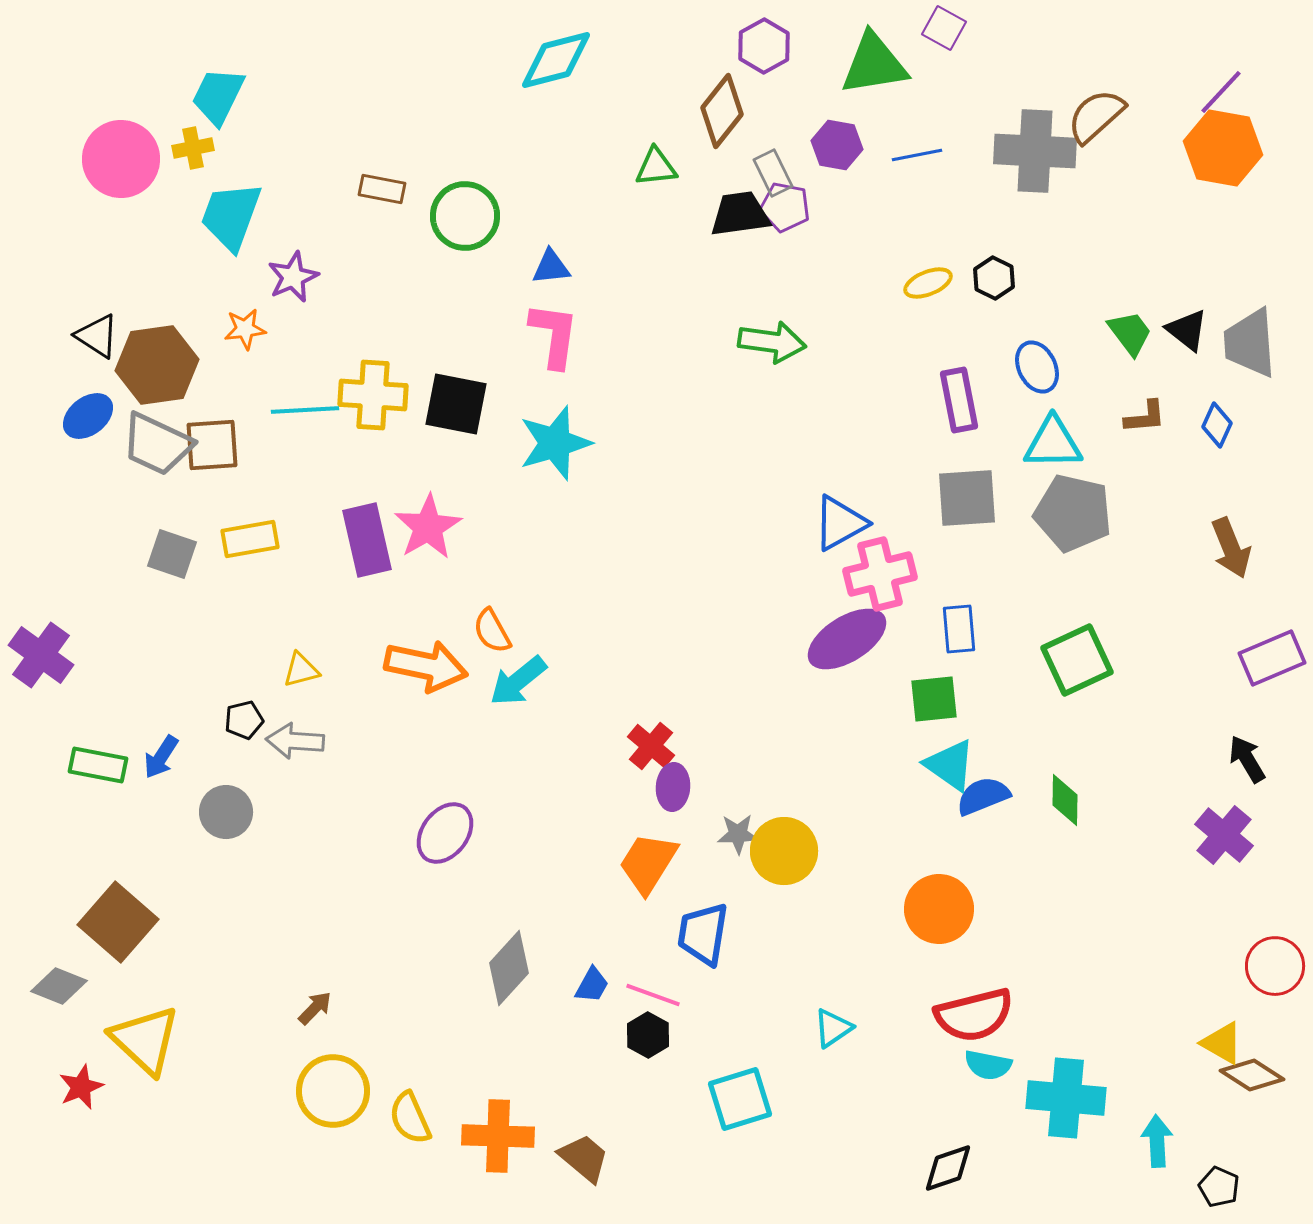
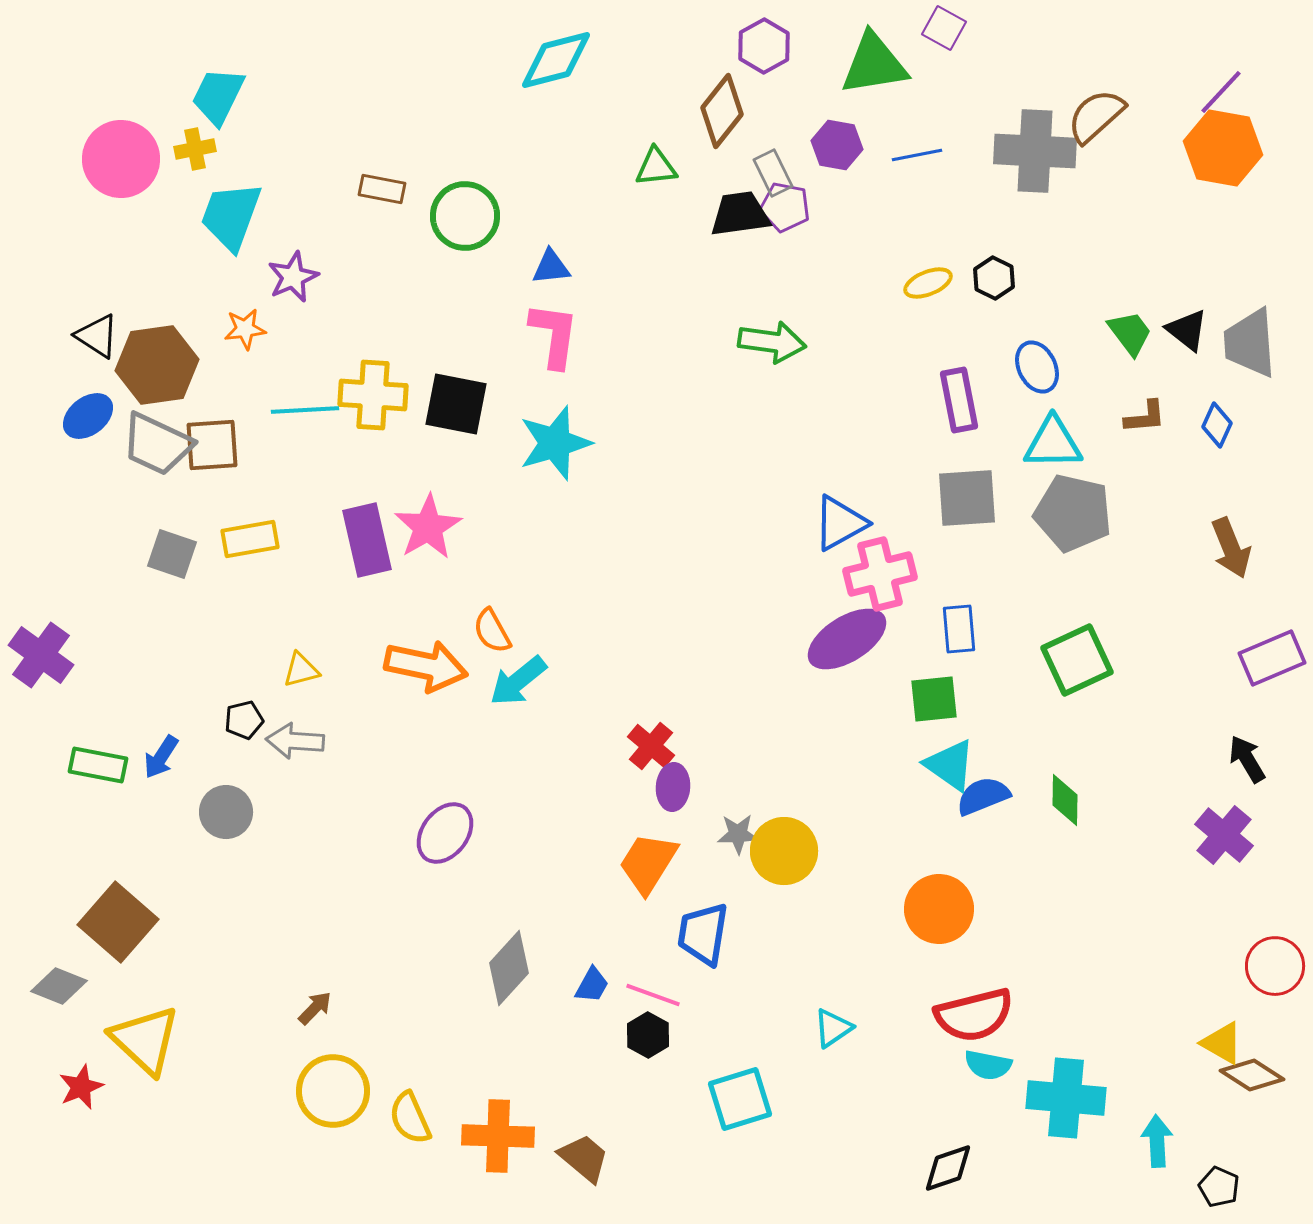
yellow cross at (193, 148): moved 2 px right, 1 px down
